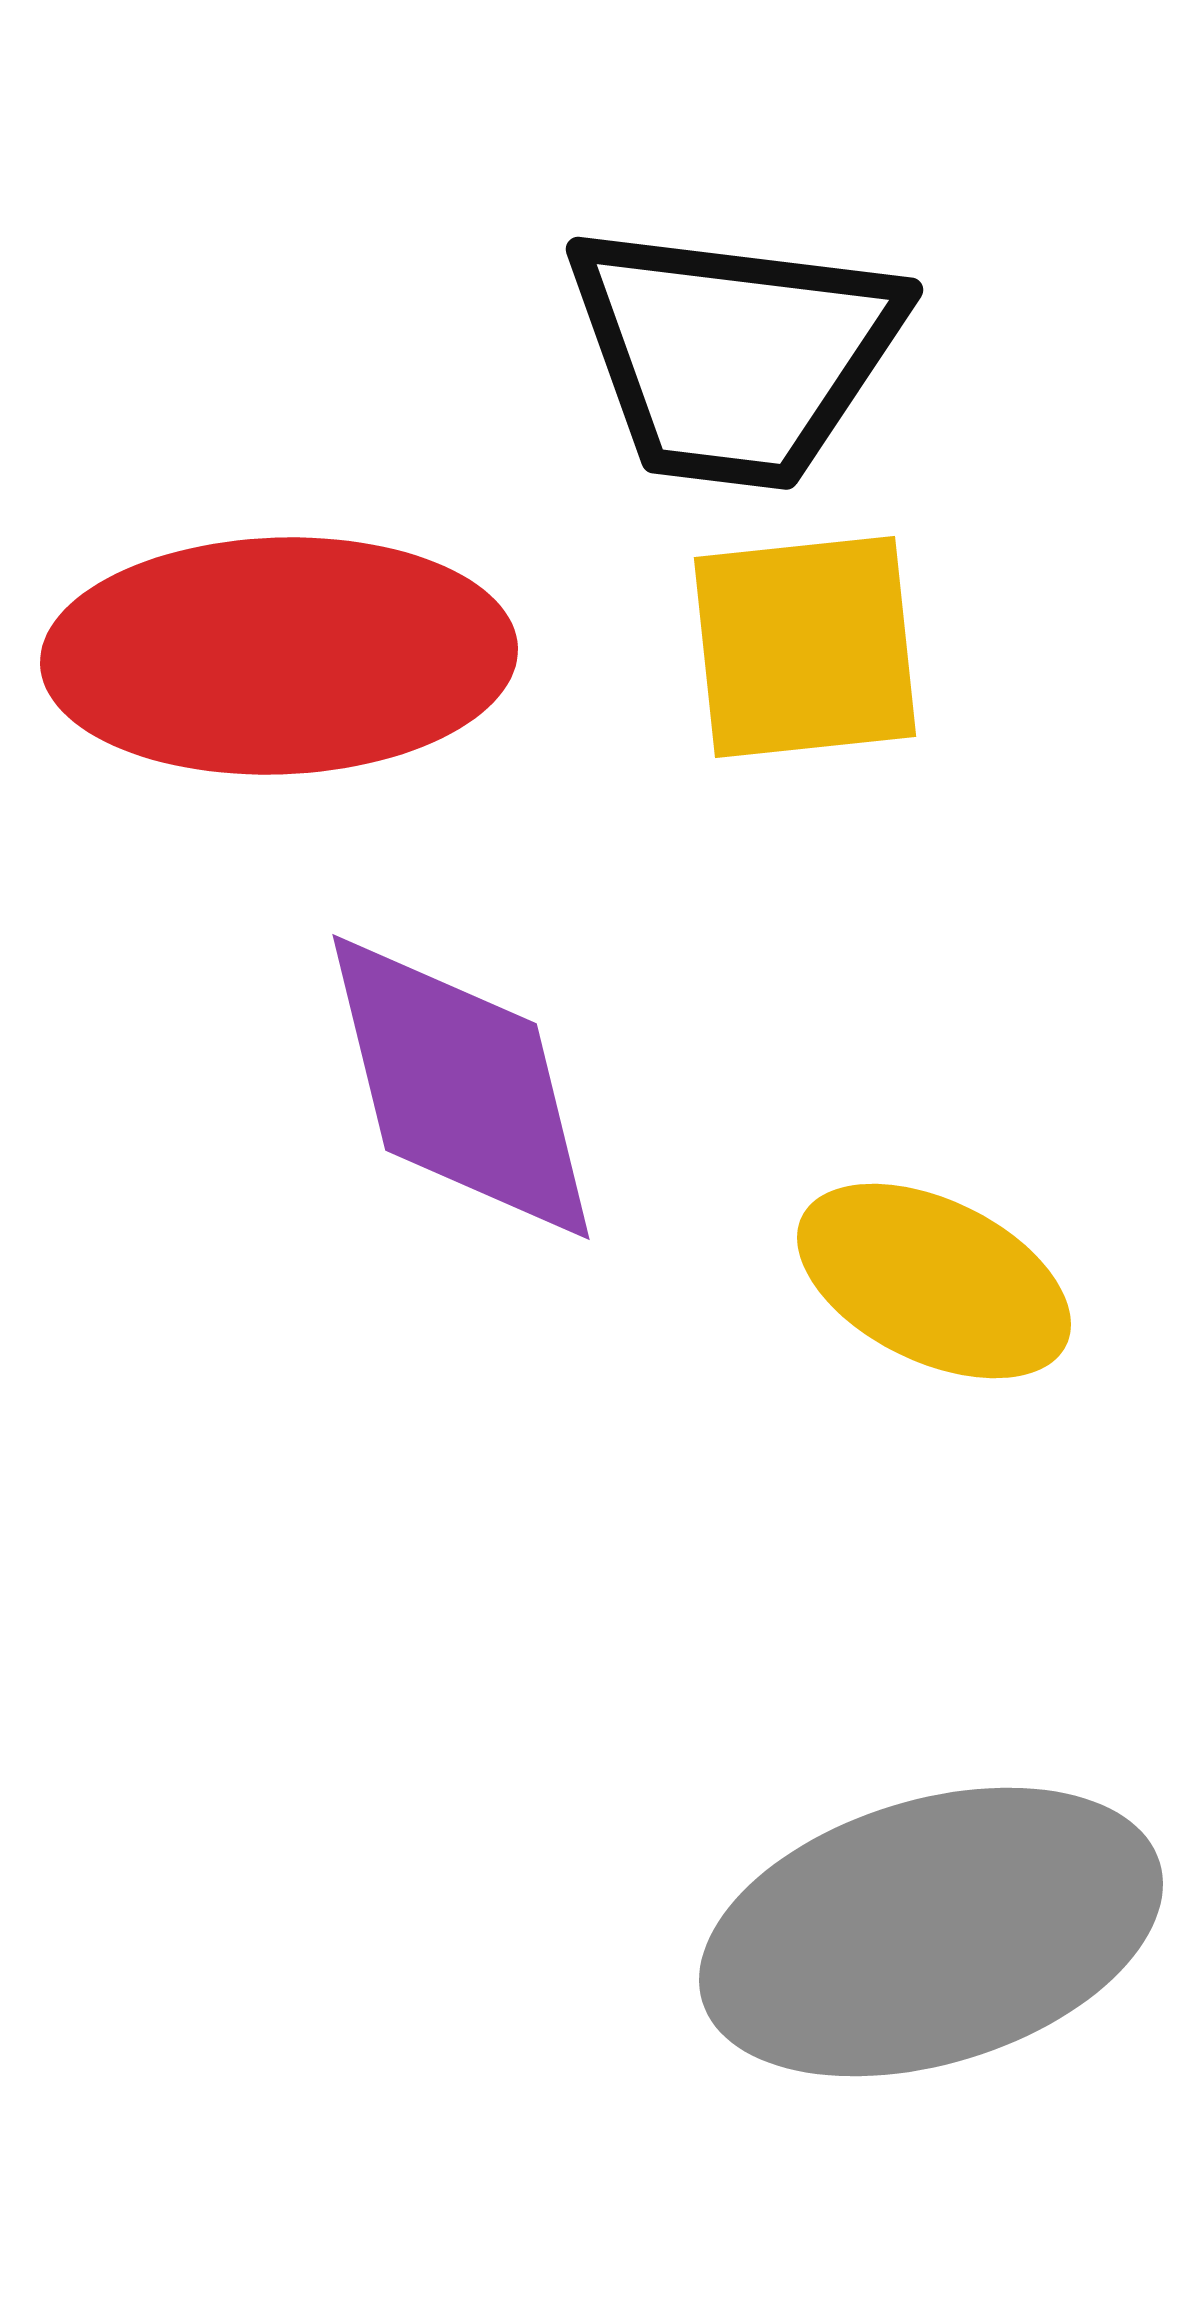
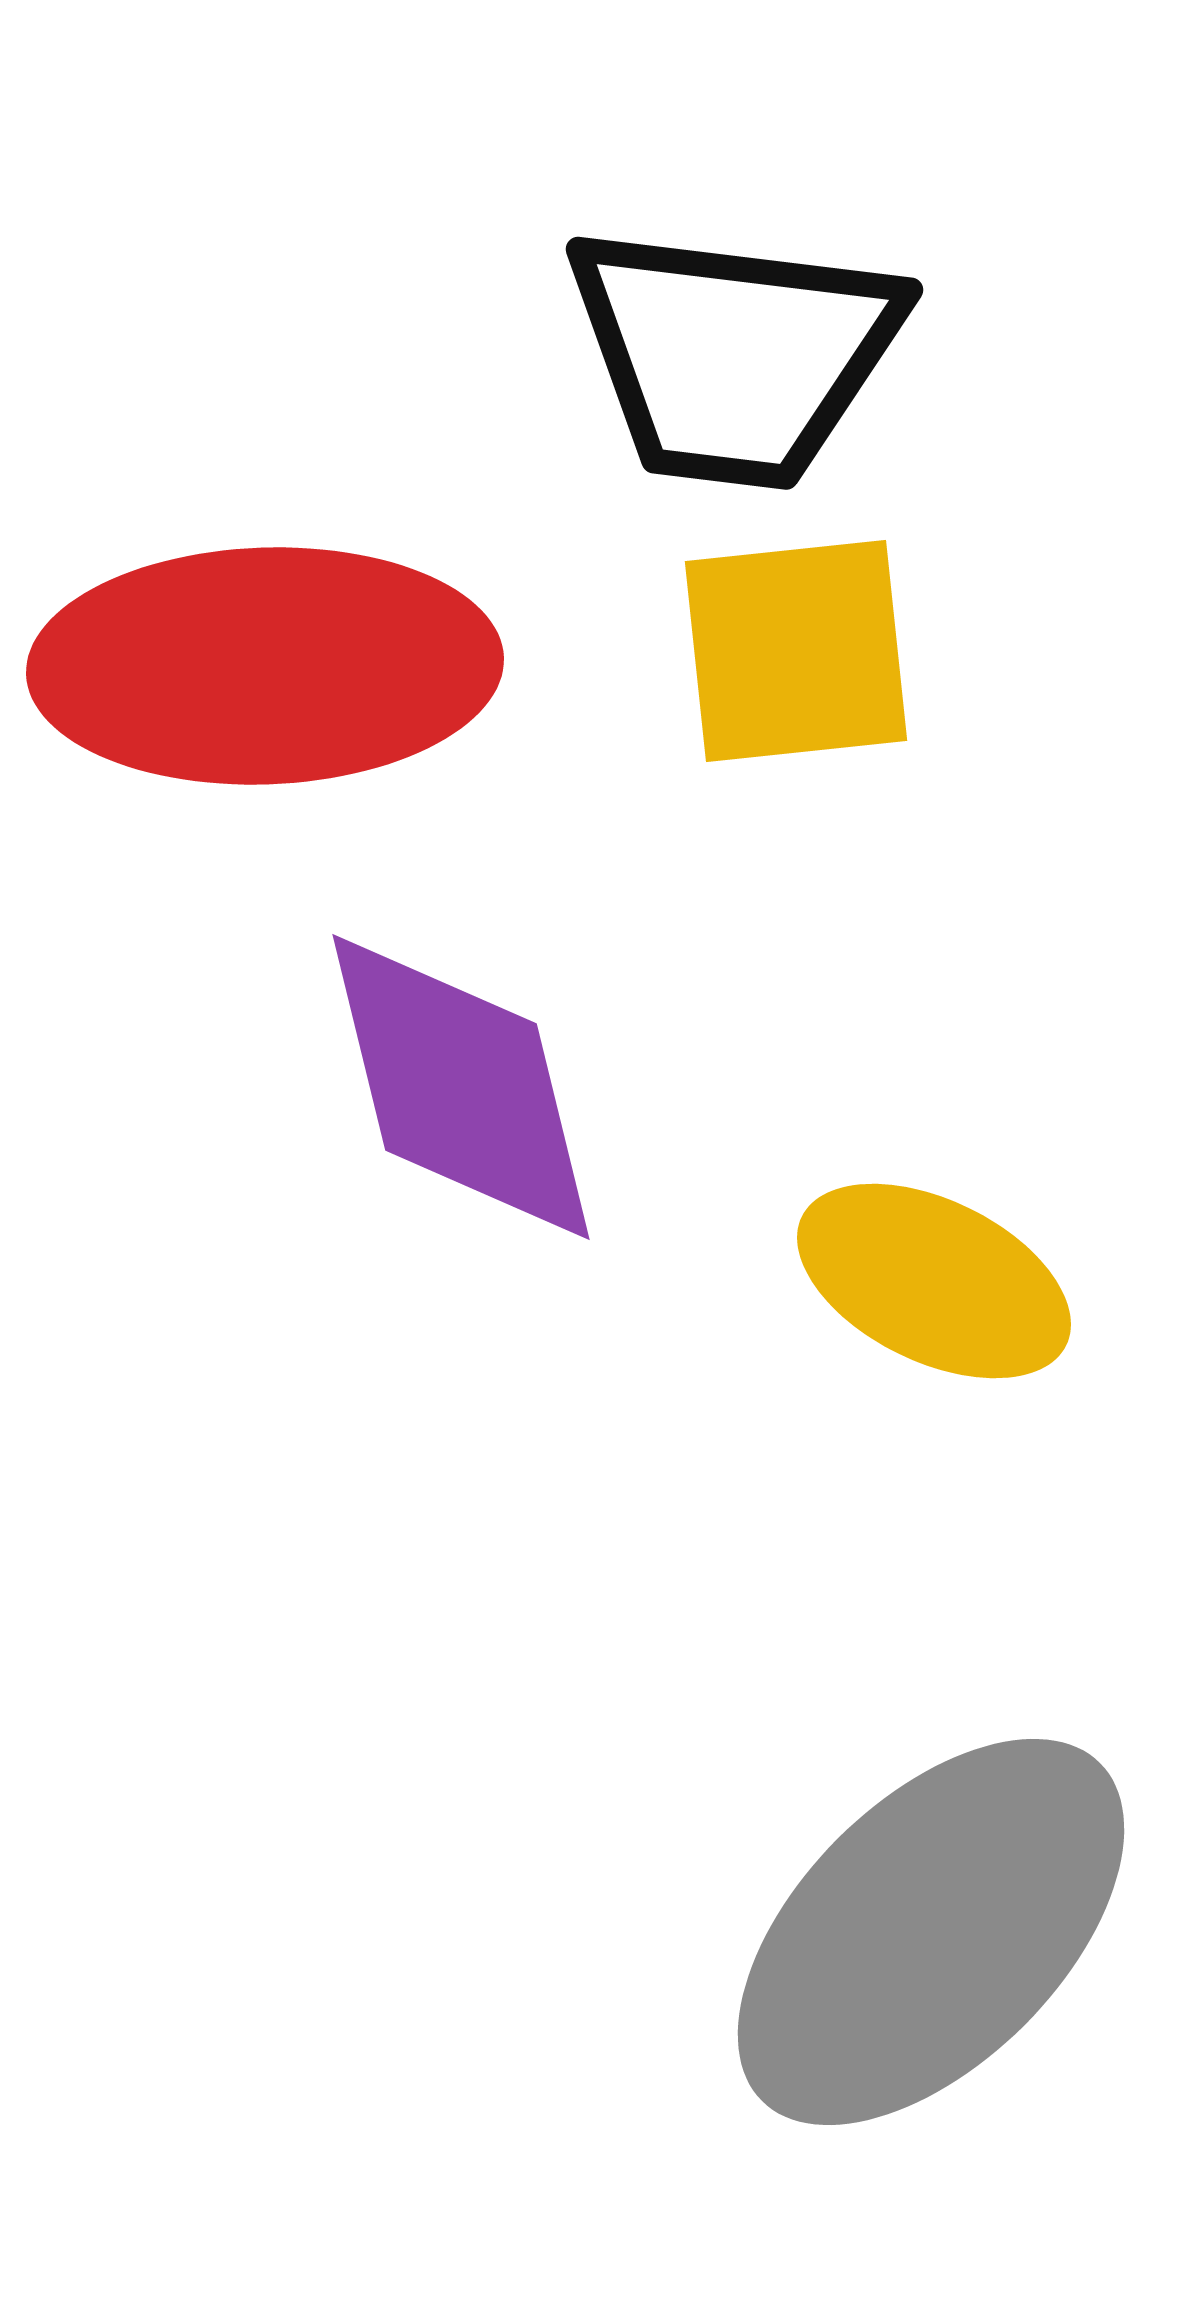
yellow square: moved 9 px left, 4 px down
red ellipse: moved 14 px left, 10 px down
gray ellipse: rotated 28 degrees counterclockwise
